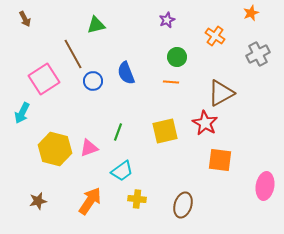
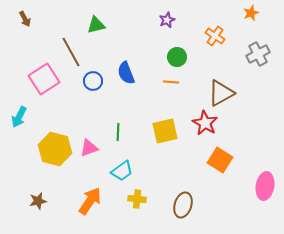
brown line: moved 2 px left, 2 px up
cyan arrow: moved 3 px left, 4 px down
green line: rotated 18 degrees counterclockwise
orange square: rotated 25 degrees clockwise
